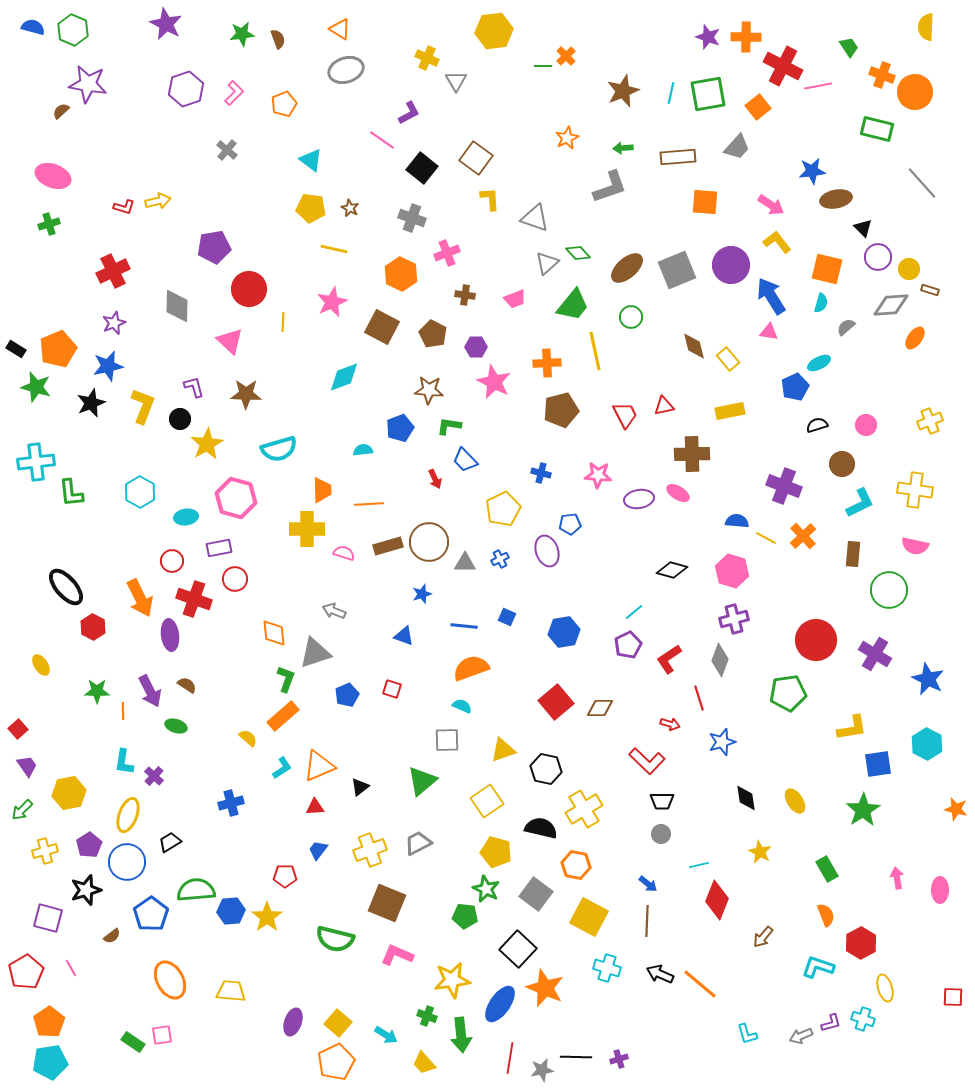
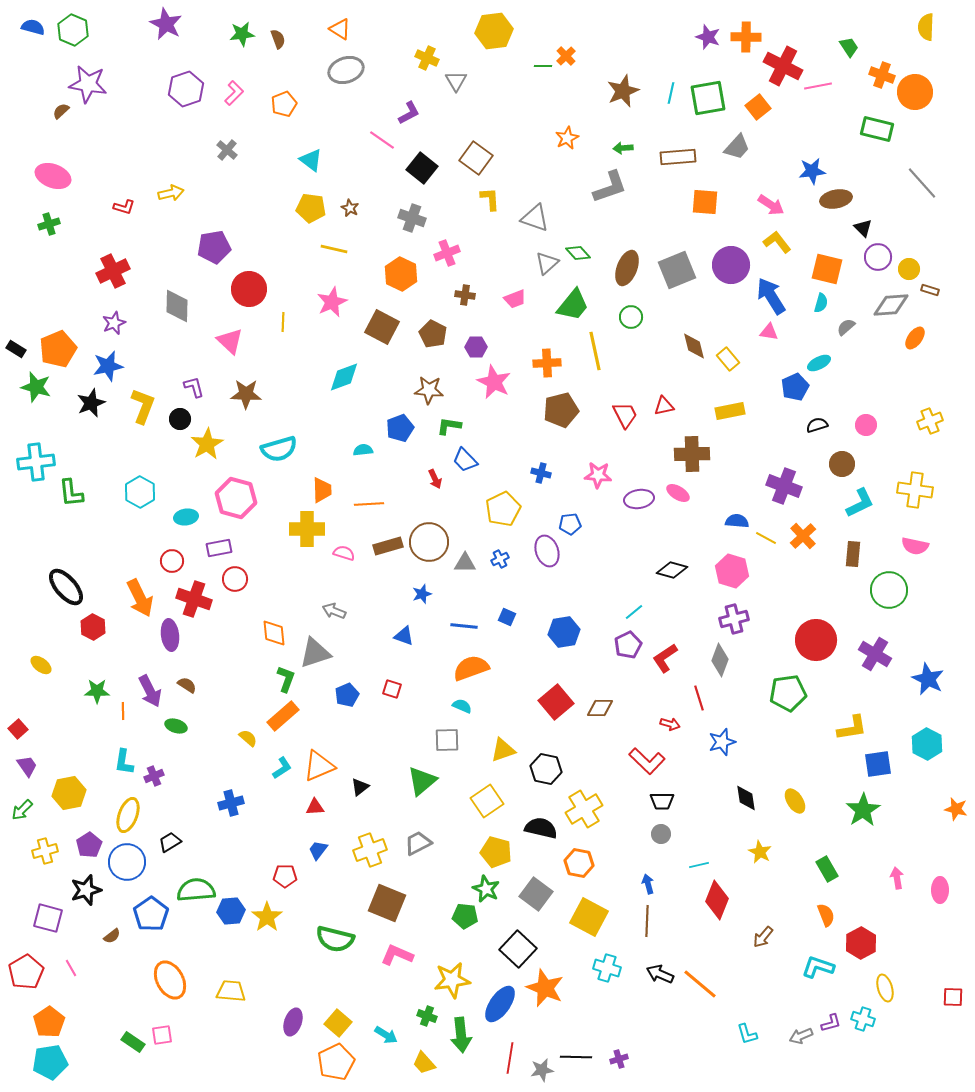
green square at (708, 94): moved 4 px down
yellow arrow at (158, 201): moved 13 px right, 8 px up
brown ellipse at (627, 268): rotated 28 degrees counterclockwise
red L-shape at (669, 659): moved 4 px left, 1 px up
yellow ellipse at (41, 665): rotated 20 degrees counterclockwise
purple cross at (154, 776): rotated 24 degrees clockwise
orange hexagon at (576, 865): moved 3 px right, 2 px up
blue arrow at (648, 884): rotated 144 degrees counterclockwise
